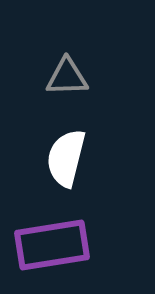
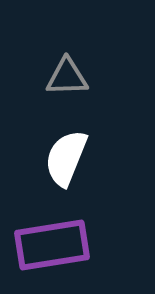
white semicircle: rotated 8 degrees clockwise
